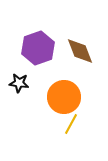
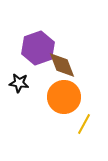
brown diamond: moved 18 px left, 14 px down
yellow line: moved 13 px right
